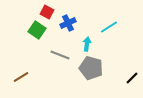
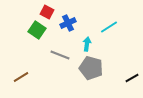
black line: rotated 16 degrees clockwise
